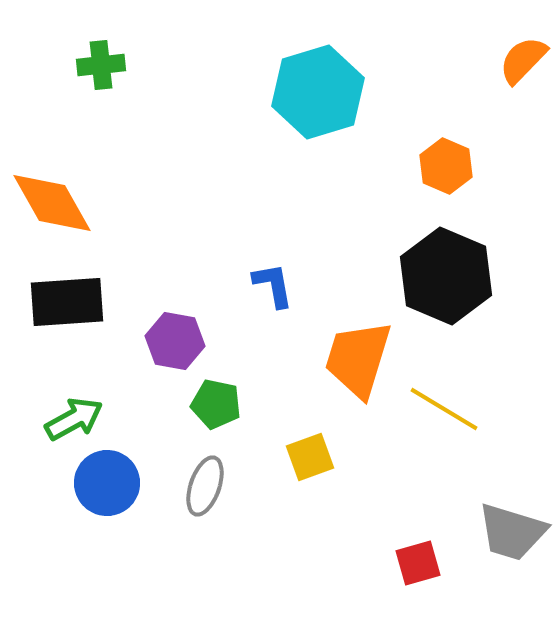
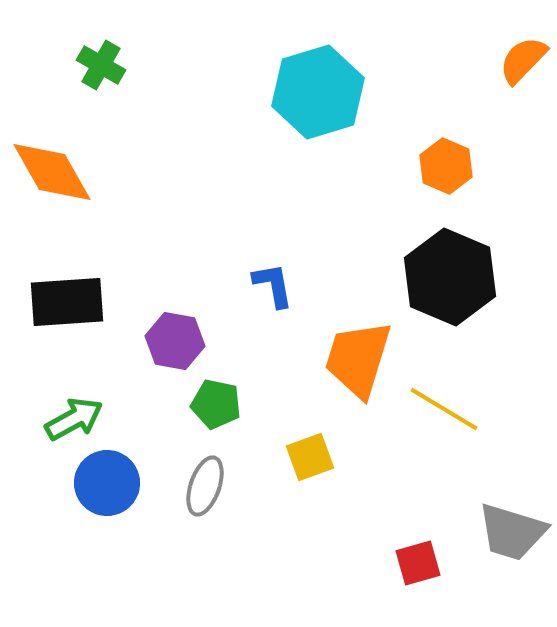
green cross: rotated 36 degrees clockwise
orange diamond: moved 31 px up
black hexagon: moved 4 px right, 1 px down
